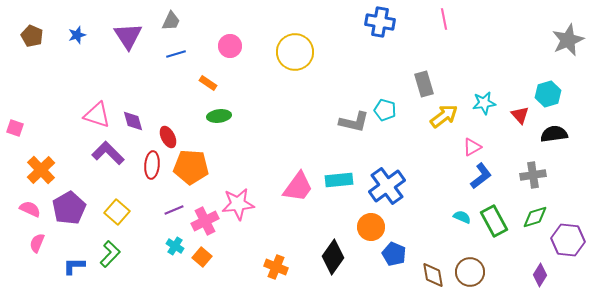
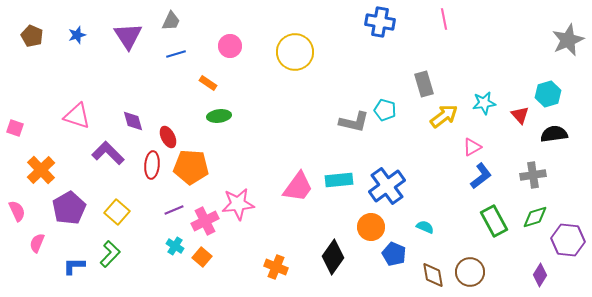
pink triangle at (97, 115): moved 20 px left, 1 px down
pink semicircle at (30, 209): moved 13 px left, 2 px down; rotated 40 degrees clockwise
cyan semicircle at (462, 217): moved 37 px left, 10 px down
